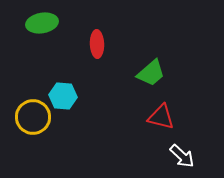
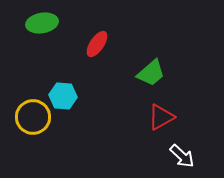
red ellipse: rotated 36 degrees clockwise
red triangle: rotated 44 degrees counterclockwise
